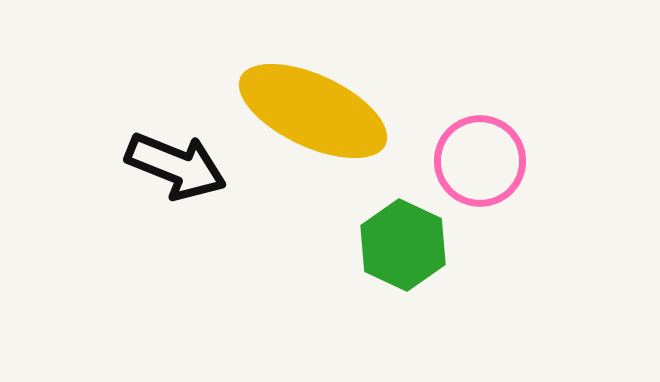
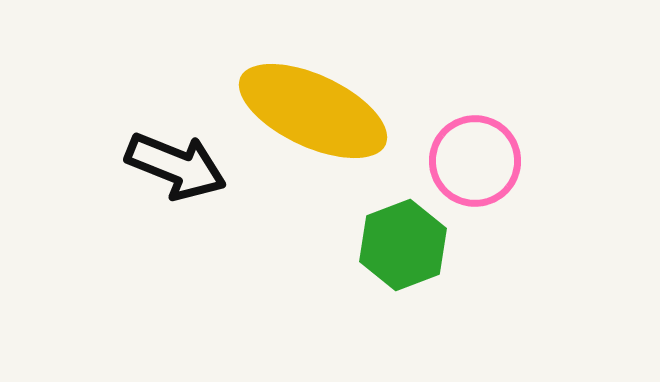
pink circle: moved 5 px left
green hexagon: rotated 14 degrees clockwise
